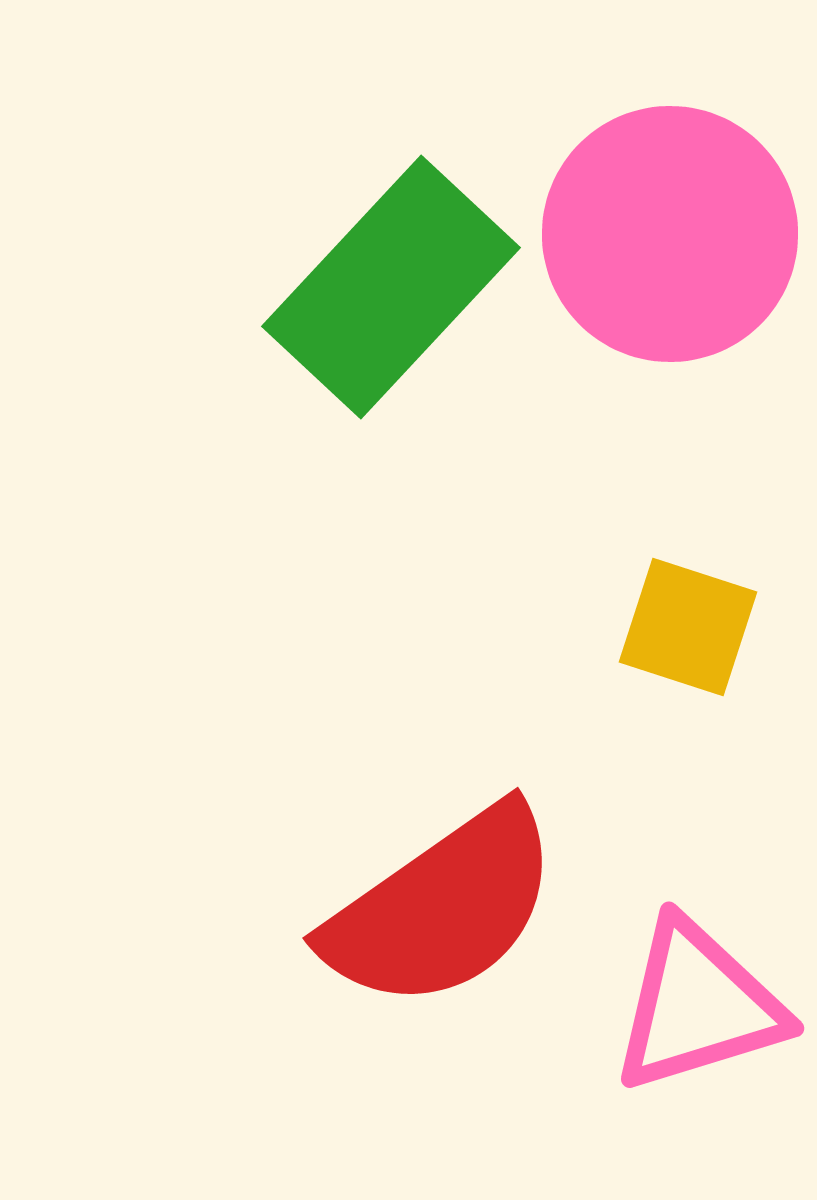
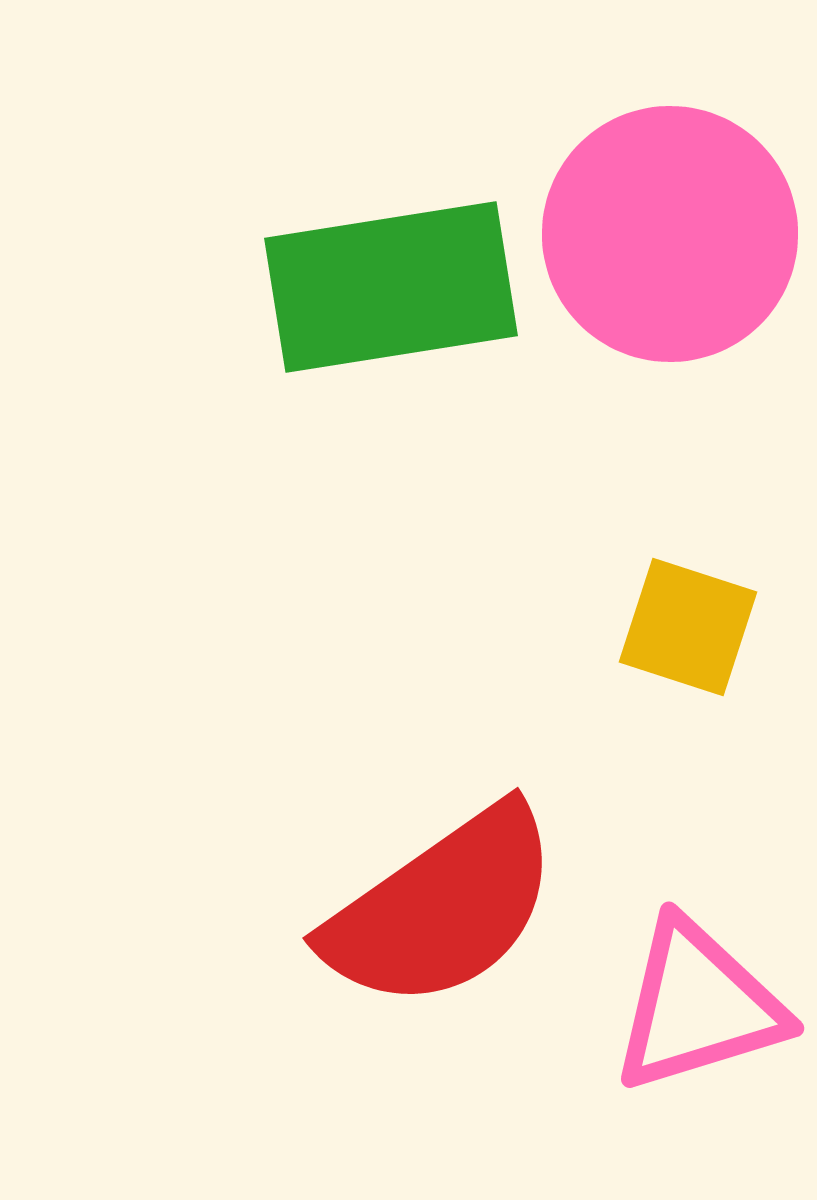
green rectangle: rotated 38 degrees clockwise
